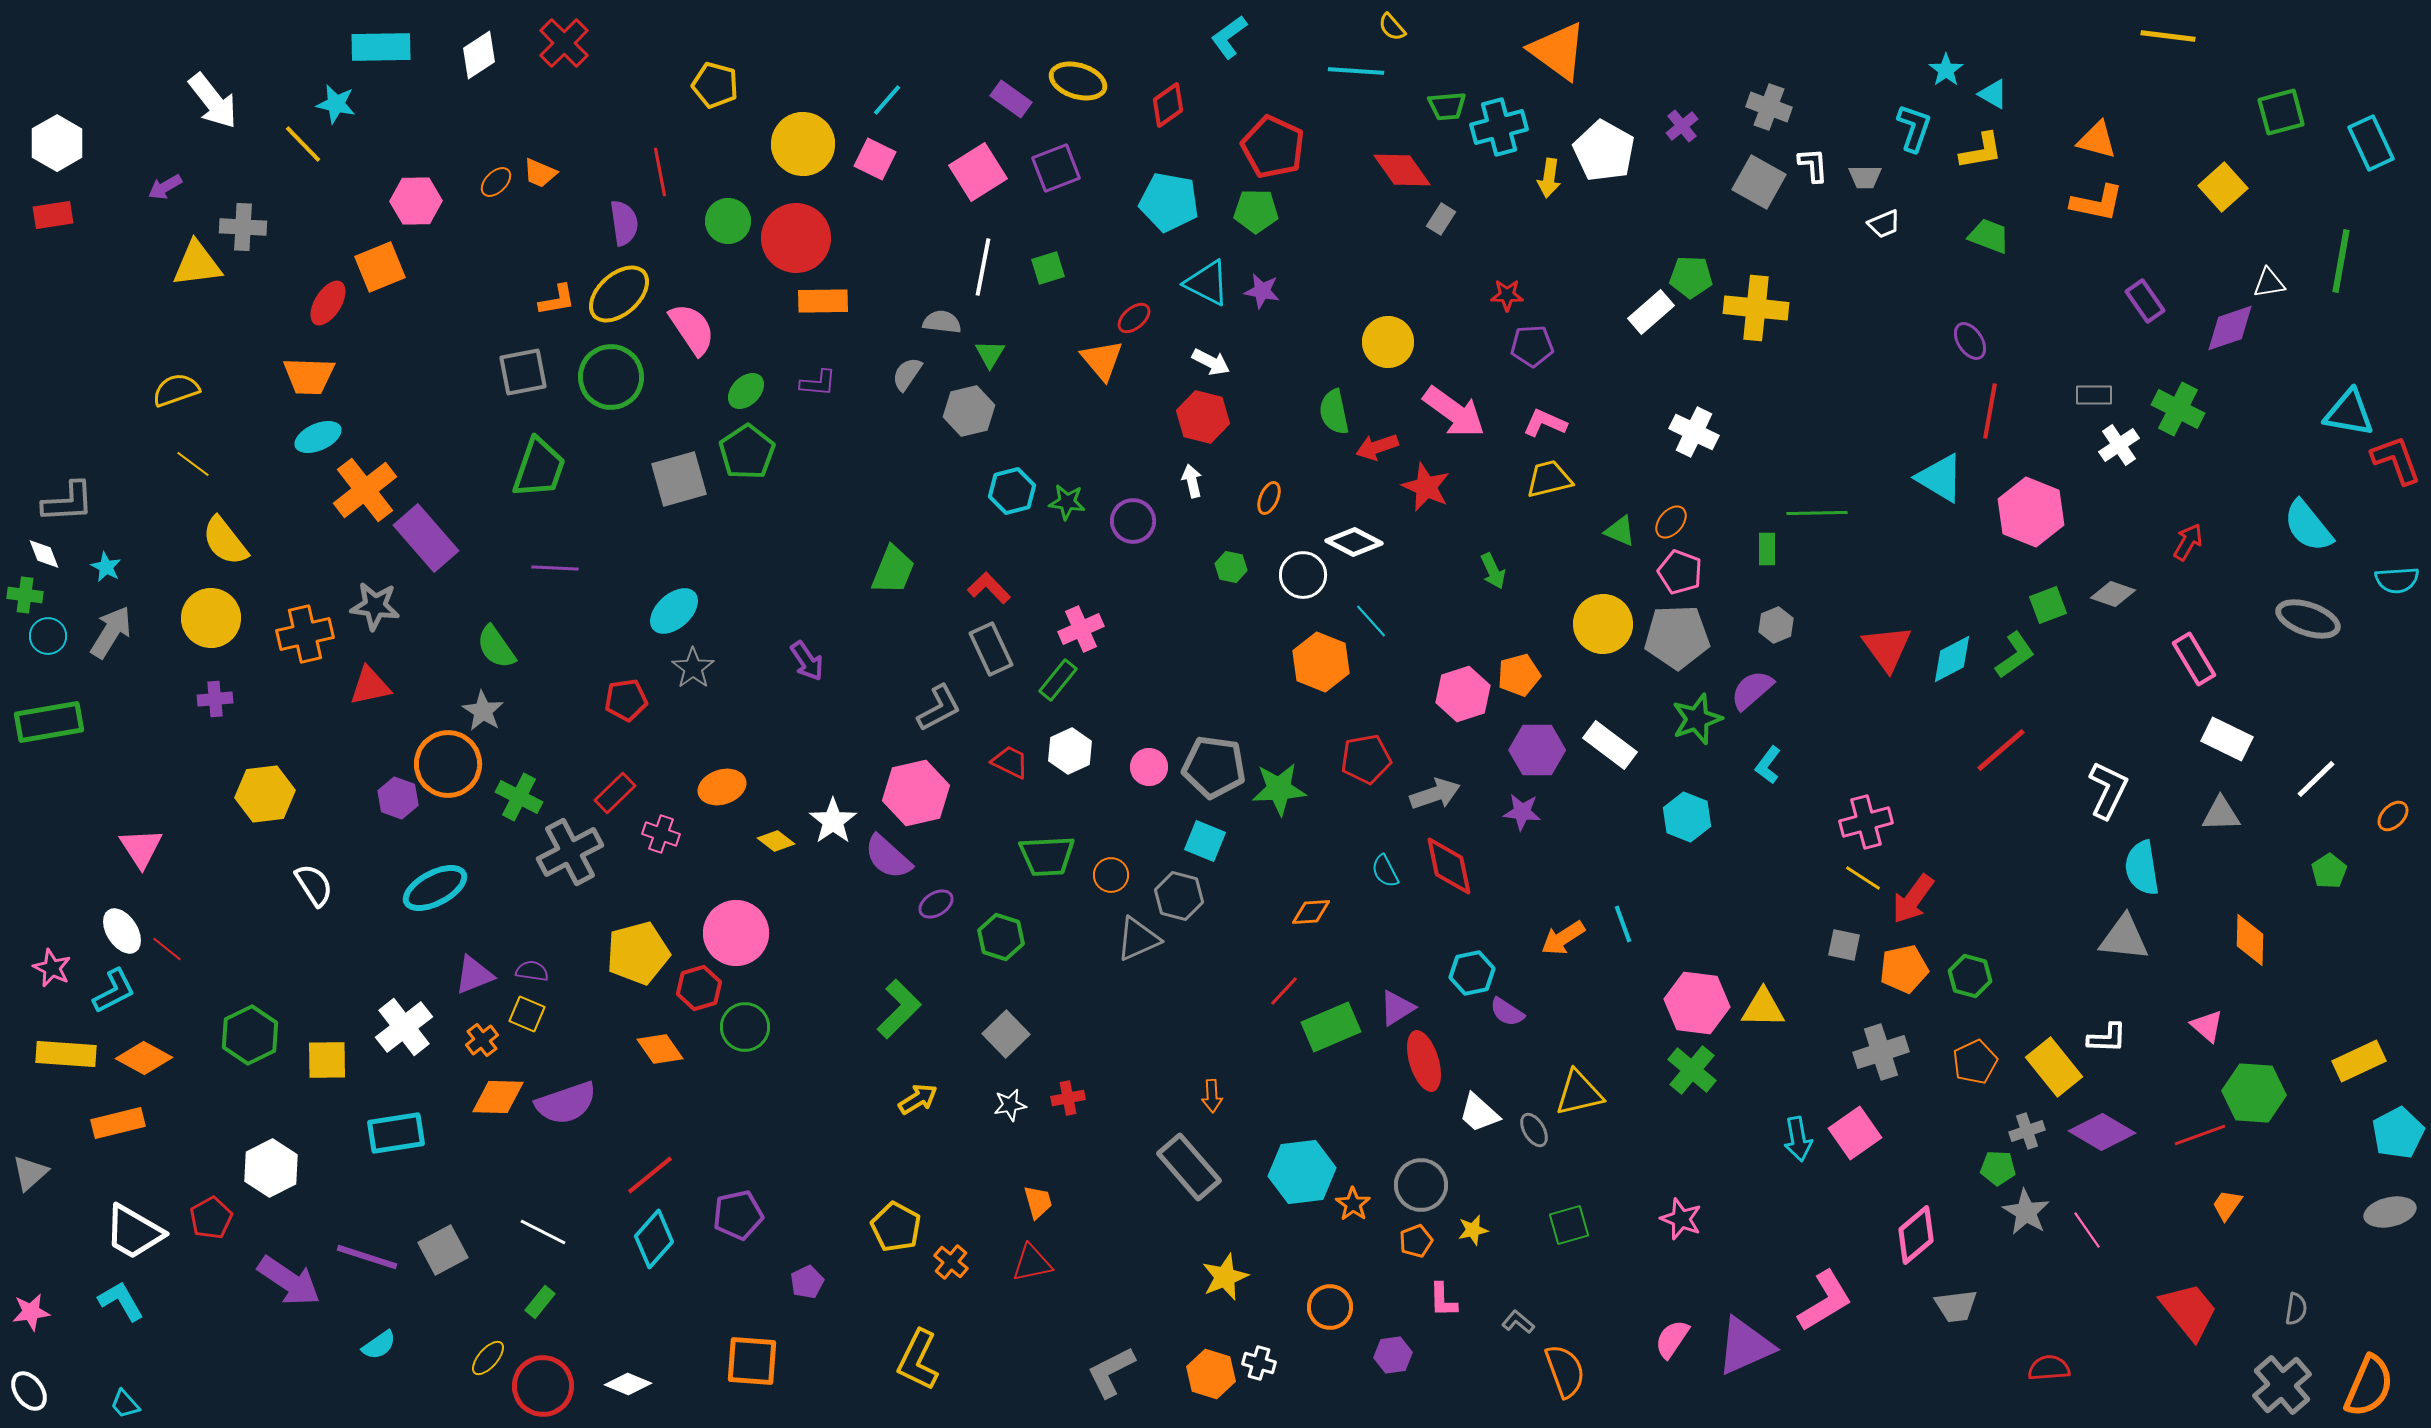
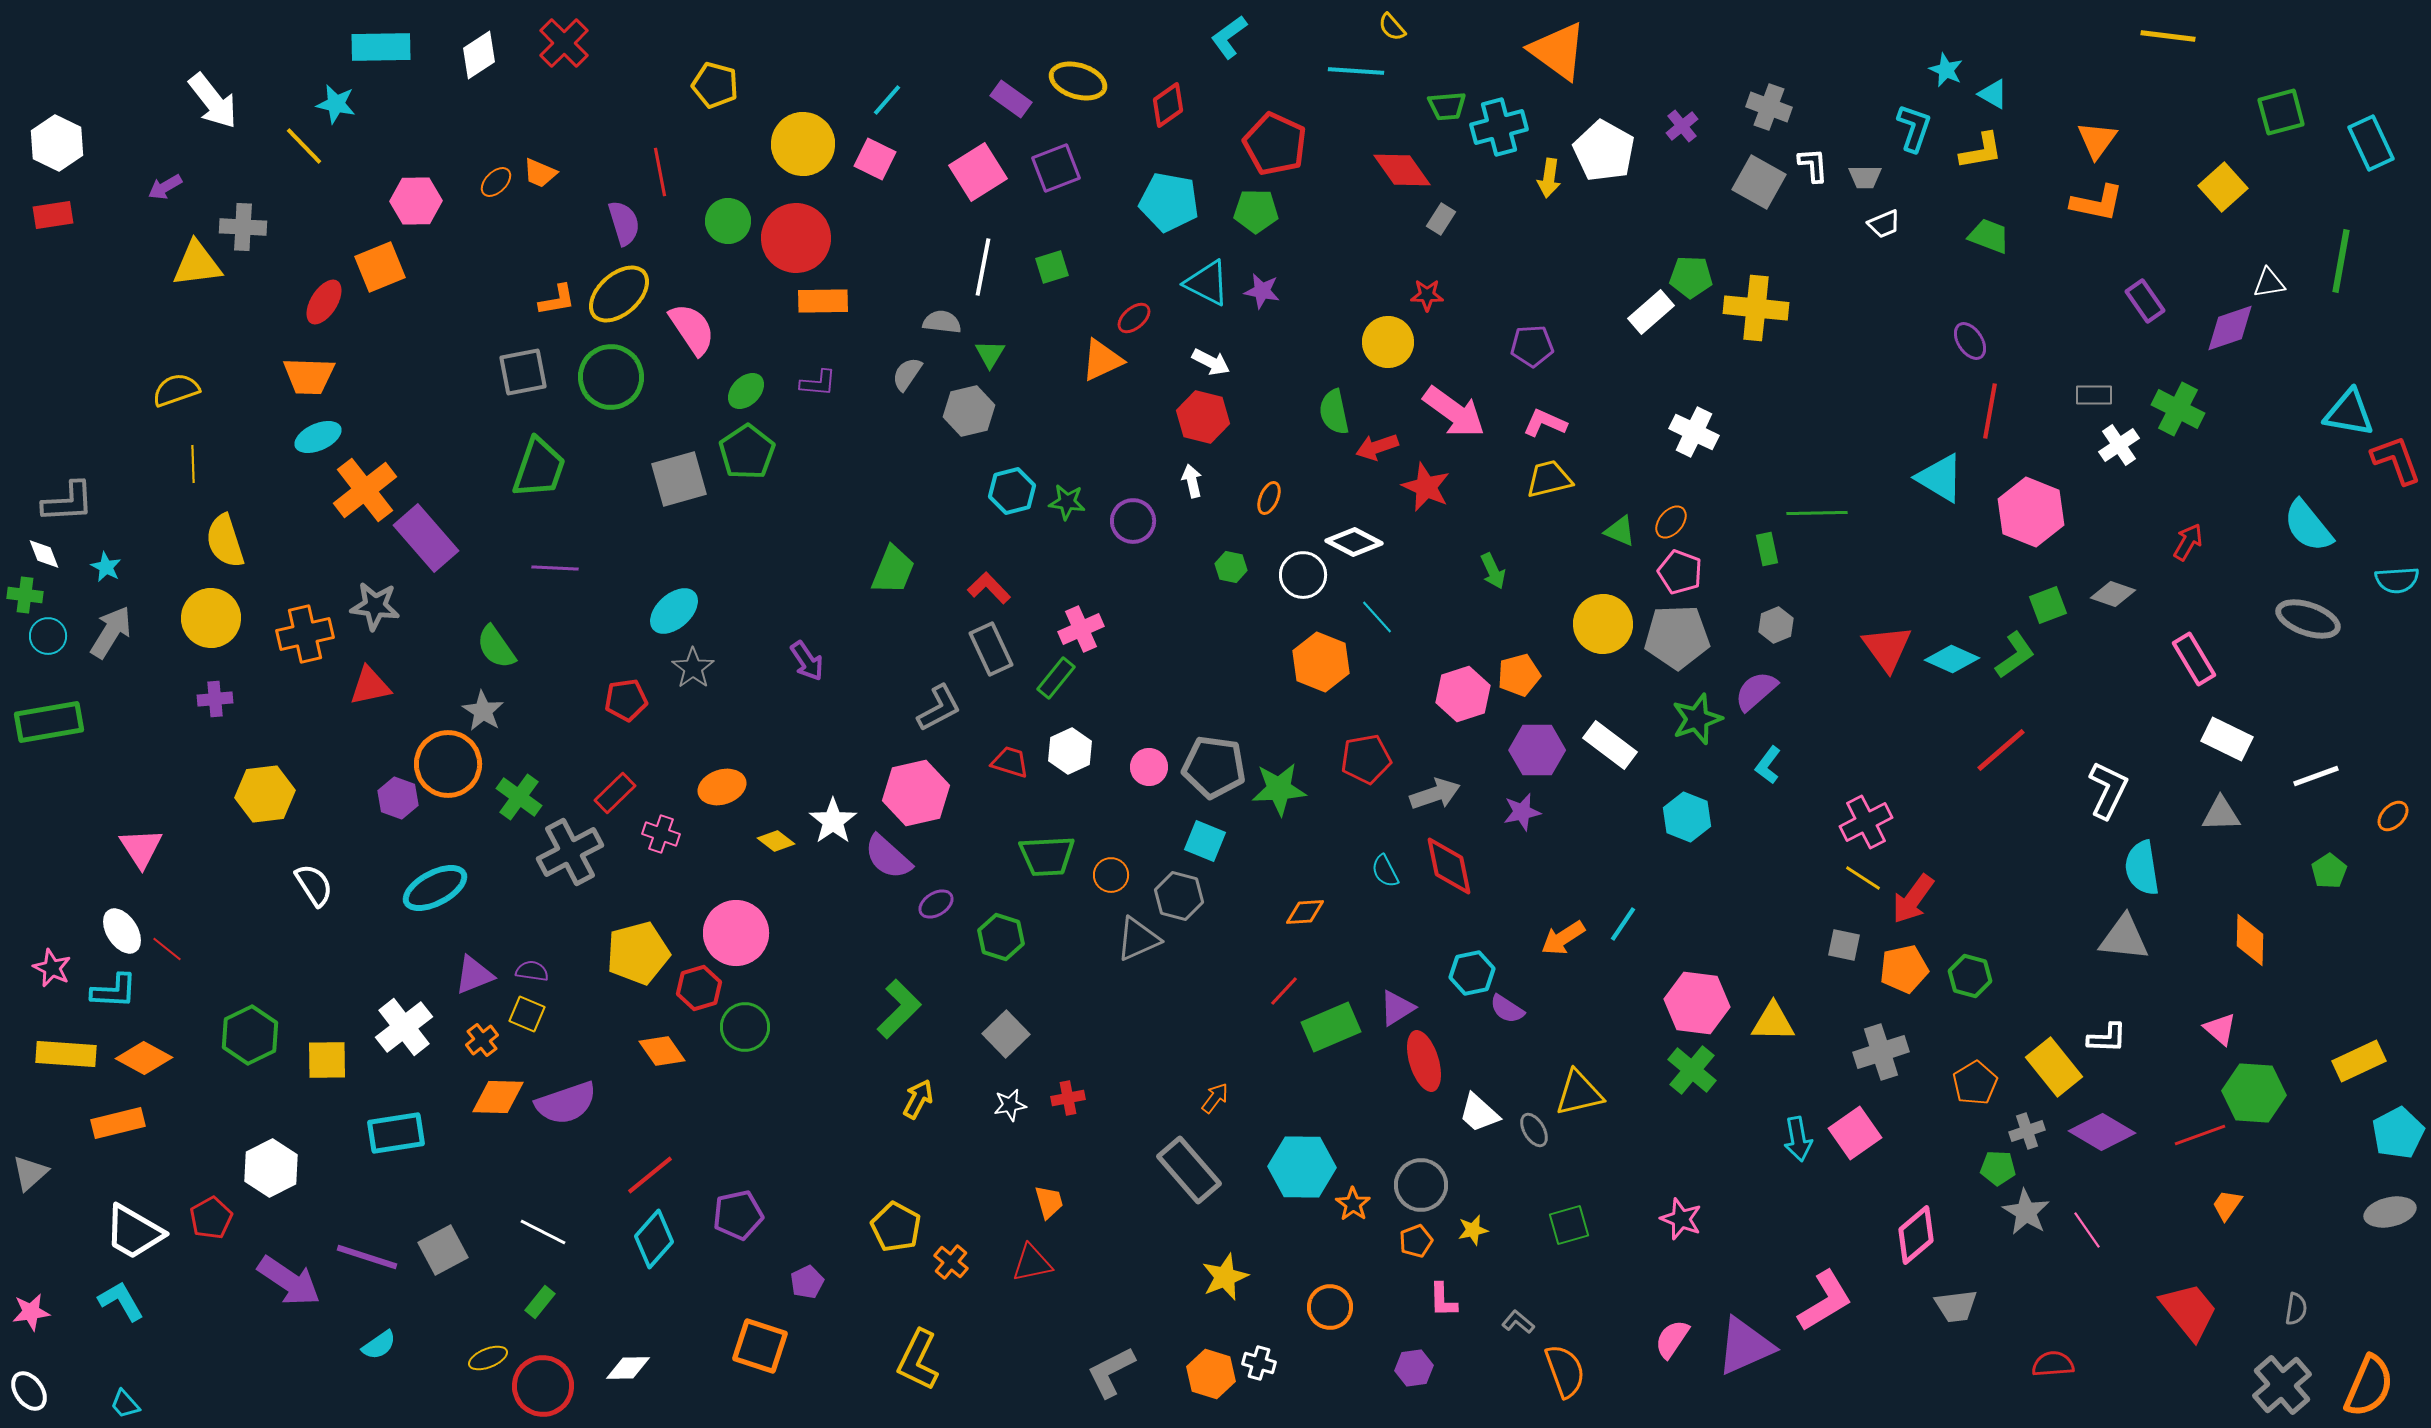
cyan star at (1946, 70): rotated 12 degrees counterclockwise
orange triangle at (2097, 140): rotated 51 degrees clockwise
white hexagon at (57, 143): rotated 4 degrees counterclockwise
yellow line at (303, 144): moved 1 px right, 2 px down
red pentagon at (1273, 147): moved 2 px right, 3 px up
purple semicircle at (624, 223): rotated 9 degrees counterclockwise
green square at (1048, 268): moved 4 px right, 1 px up
red star at (1507, 295): moved 80 px left
red ellipse at (328, 303): moved 4 px left, 1 px up
orange triangle at (1102, 360): rotated 45 degrees clockwise
yellow line at (193, 464): rotated 51 degrees clockwise
yellow semicircle at (225, 541): rotated 20 degrees clockwise
green rectangle at (1767, 549): rotated 12 degrees counterclockwise
cyan line at (1371, 621): moved 6 px right, 4 px up
cyan diamond at (1952, 659): rotated 52 degrees clockwise
green rectangle at (1058, 680): moved 2 px left, 2 px up
purple semicircle at (1752, 690): moved 4 px right, 1 px down
red trapezoid at (1010, 762): rotated 9 degrees counterclockwise
white line at (2316, 779): moved 3 px up; rotated 24 degrees clockwise
green cross at (519, 797): rotated 9 degrees clockwise
purple star at (1522, 812): rotated 18 degrees counterclockwise
pink cross at (1866, 822): rotated 12 degrees counterclockwise
orange diamond at (1311, 912): moved 6 px left
cyan line at (1623, 924): rotated 54 degrees clockwise
cyan L-shape at (114, 991): rotated 30 degrees clockwise
yellow triangle at (1763, 1008): moved 10 px right, 14 px down
purple semicircle at (1507, 1012): moved 3 px up
pink triangle at (2207, 1026): moved 13 px right, 3 px down
orange diamond at (660, 1049): moved 2 px right, 2 px down
orange pentagon at (1975, 1062): moved 21 px down; rotated 6 degrees counterclockwise
orange arrow at (1212, 1096): moved 3 px right, 2 px down; rotated 140 degrees counterclockwise
yellow arrow at (918, 1099): rotated 30 degrees counterclockwise
gray rectangle at (1189, 1167): moved 3 px down
cyan hexagon at (1302, 1172): moved 5 px up; rotated 8 degrees clockwise
orange trapezoid at (1038, 1202): moved 11 px right
purple hexagon at (1393, 1355): moved 21 px right, 13 px down
yellow ellipse at (488, 1358): rotated 27 degrees clockwise
orange square at (752, 1361): moved 8 px right, 15 px up; rotated 14 degrees clockwise
red semicircle at (2049, 1368): moved 4 px right, 4 px up
white diamond at (628, 1384): moved 16 px up; rotated 24 degrees counterclockwise
